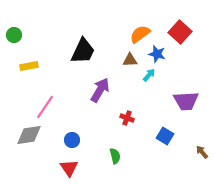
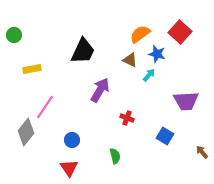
brown triangle: rotated 28 degrees clockwise
yellow rectangle: moved 3 px right, 3 px down
gray diamond: moved 3 px left, 3 px up; rotated 44 degrees counterclockwise
